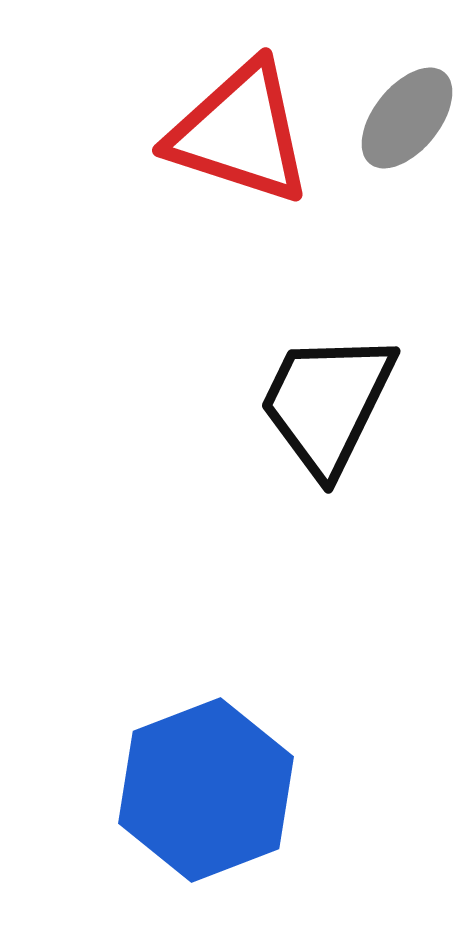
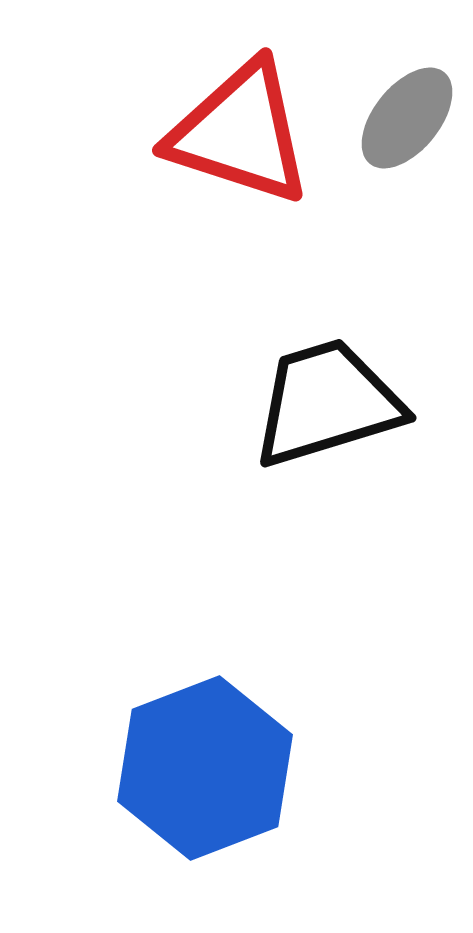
black trapezoid: rotated 47 degrees clockwise
blue hexagon: moved 1 px left, 22 px up
